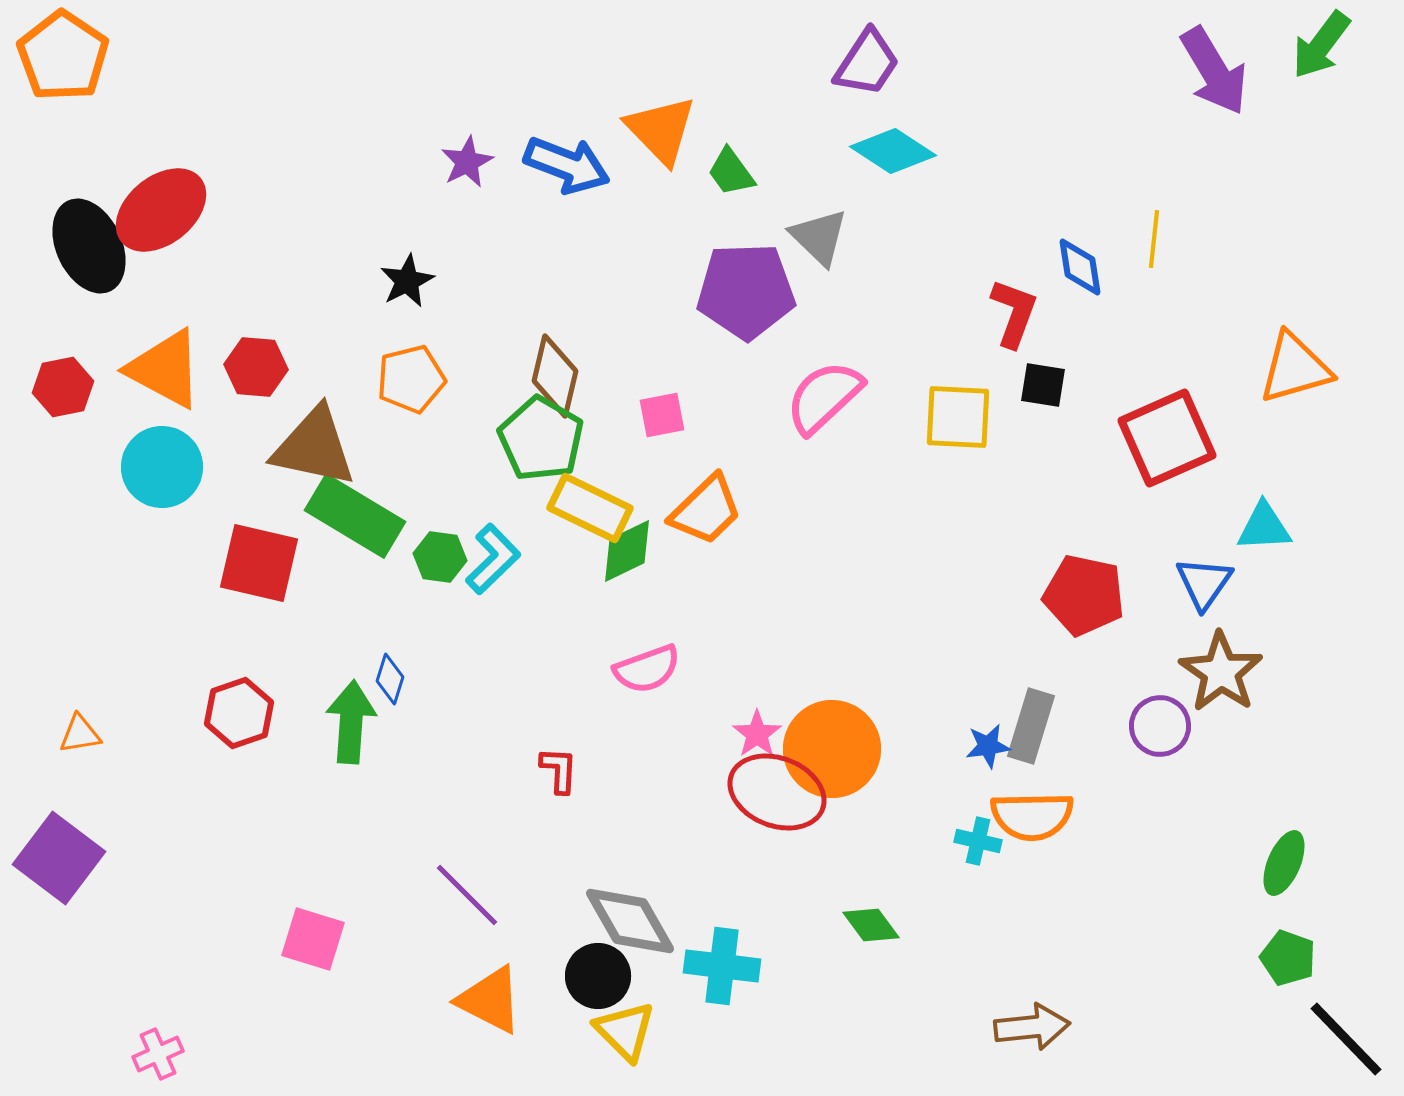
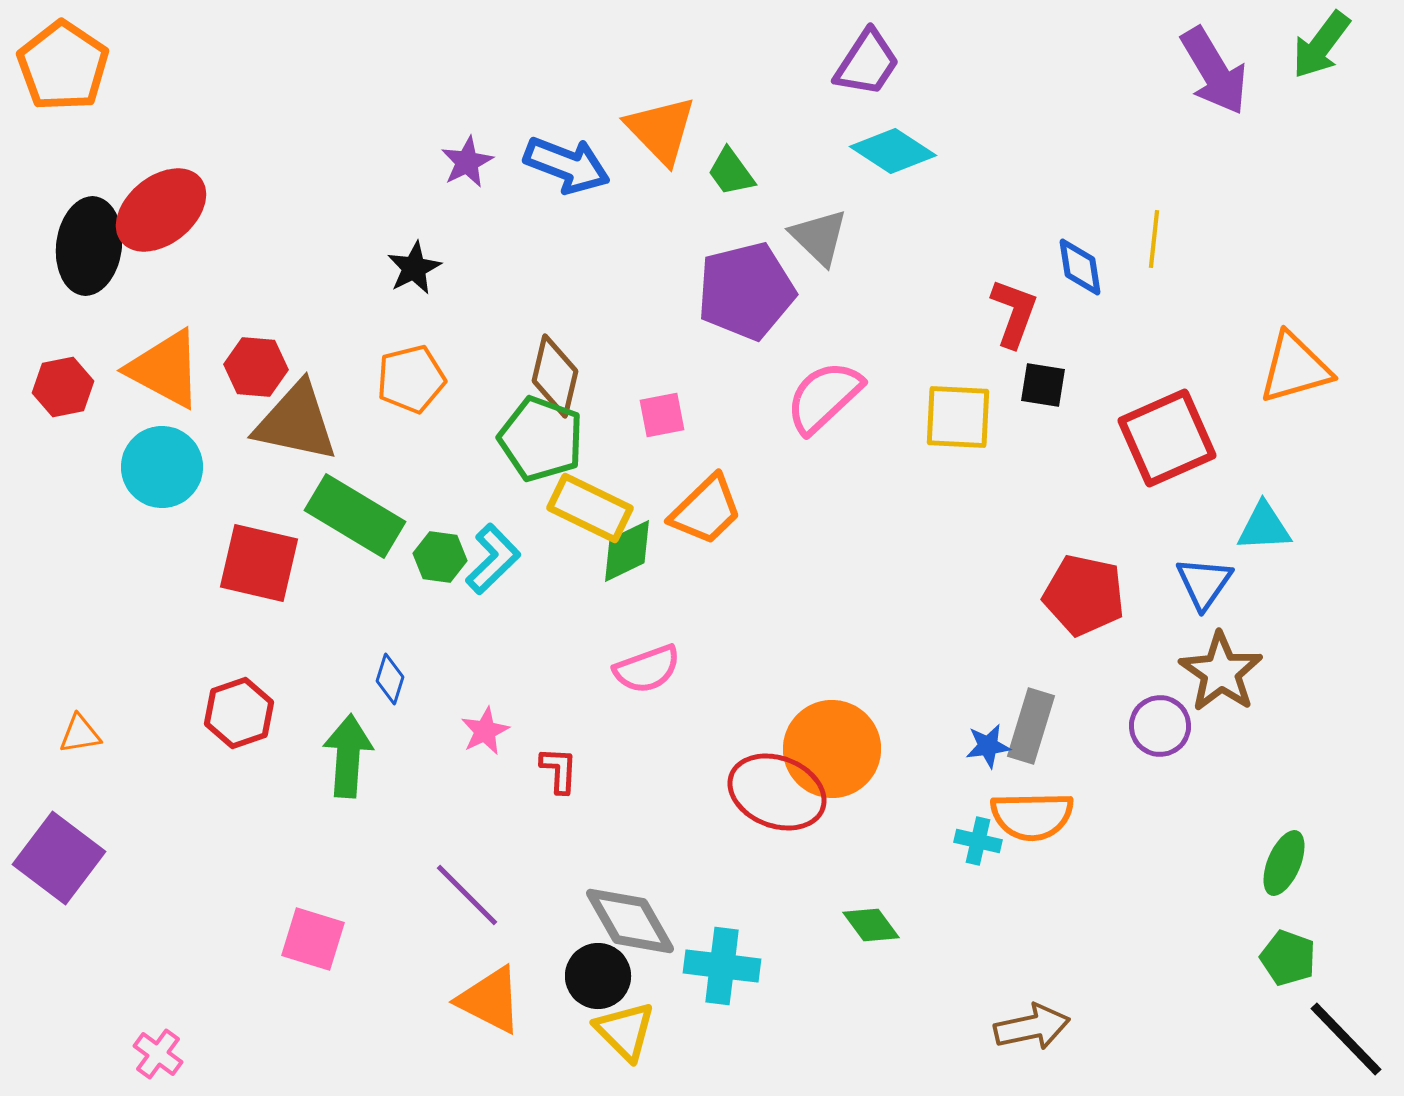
orange pentagon at (63, 56): moved 10 px down
black ellipse at (89, 246): rotated 32 degrees clockwise
black star at (407, 281): moved 7 px right, 13 px up
purple pentagon at (746, 291): rotated 12 degrees counterclockwise
green pentagon at (541, 439): rotated 10 degrees counterclockwise
brown triangle at (314, 447): moved 18 px left, 25 px up
green arrow at (351, 722): moved 3 px left, 34 px down
pink star at (757, 734): moved 272 px left, 3 px up; rotated 9 degrees clockwise
brown arrow at (1032, 1027): rotated 6 degrees counterclockwise
pink cross at (158, 1054): rotated 30 degrees counterclockwise
